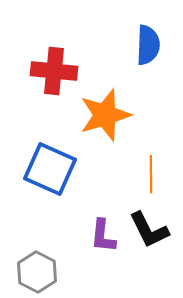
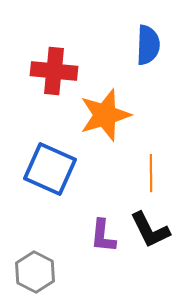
orange line: moved 1 px up
black L-shape: moved 1 px right
gray hexagon: moved 2 px left
